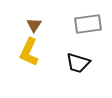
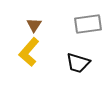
yellow L-shape: rotated 16 degrees clockwise
